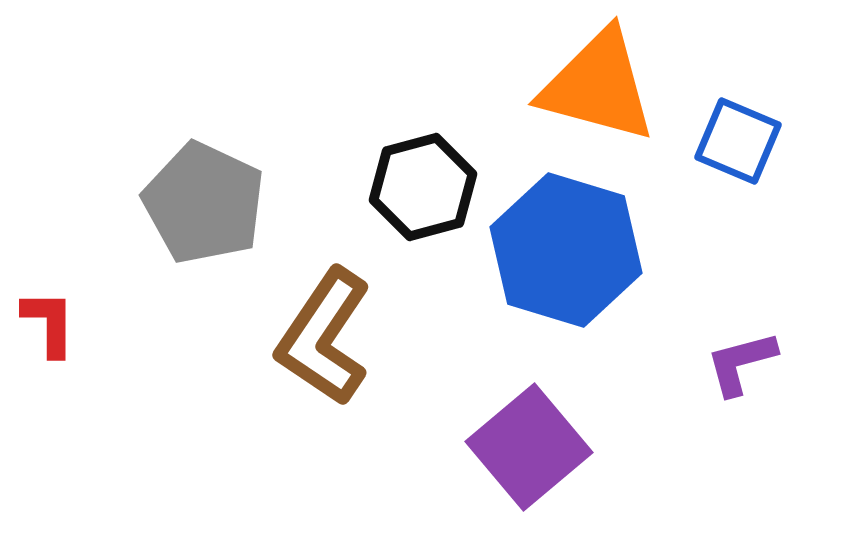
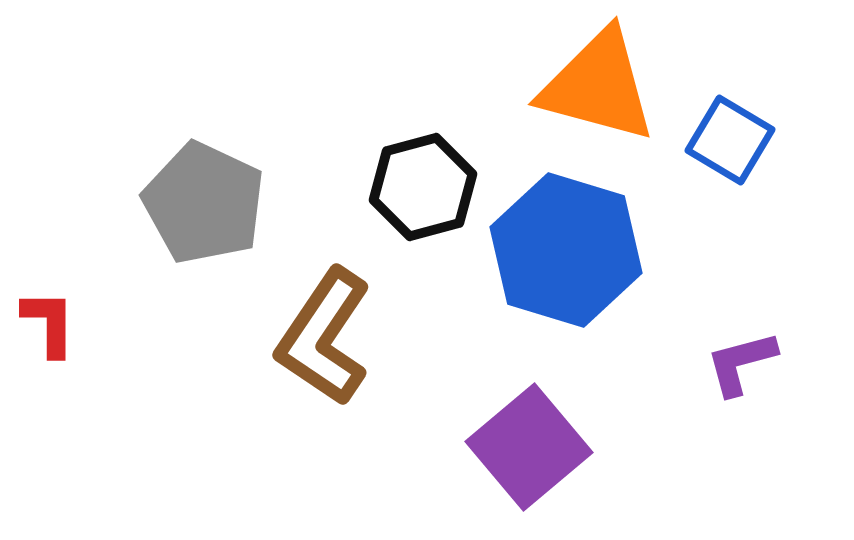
blue square: moved 8 px left, 1 px up; rotated 8 degrees clockwise
